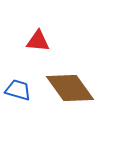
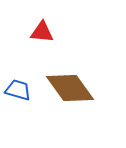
red triangle: moved 4 px right, 9 px up
